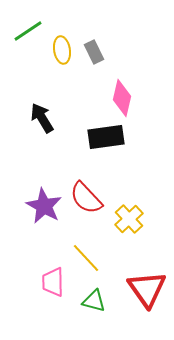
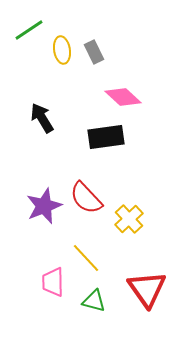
green line: moved 1 px right, 1 px up
pink diamond: moved 1 px right, 1 px up; rotated 60 degrees counterclockwise
purple star: rotated 21 degrees clockwise
